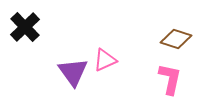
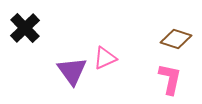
black cross: moved 1 px down
pink triangle: moved 2 px up
purple triangle: moved 1 px left, 1 px up
